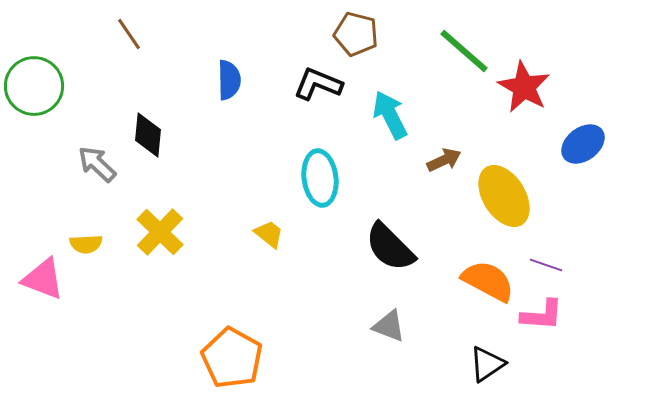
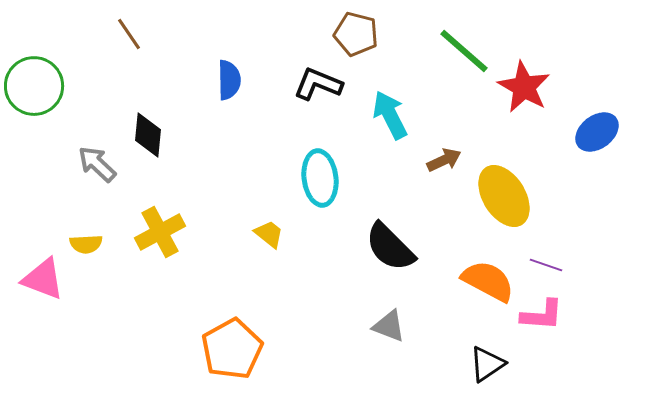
blue ellipse: moved 14 px right, 12 px up
yellow cross: rotated 18 degrees clockwise
orange pentagon: moved 9 px up; rotated 14 degrees clockwise
